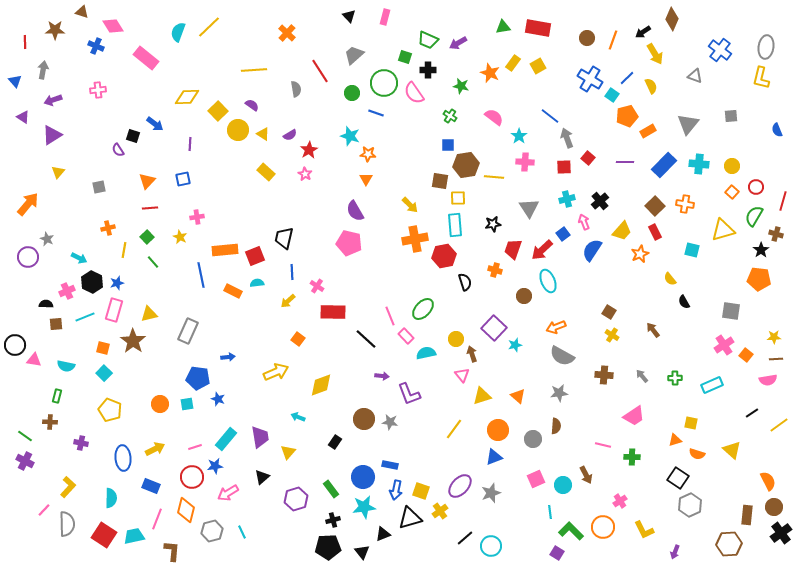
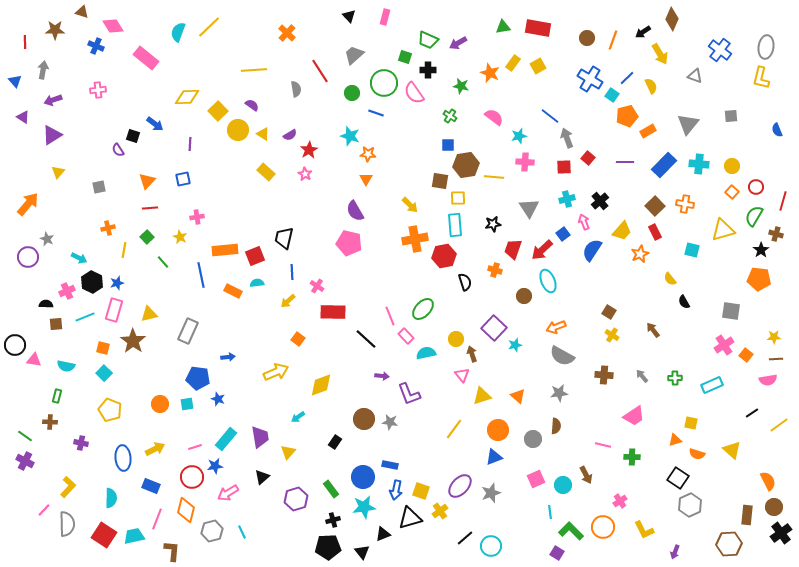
yellow arrow at (655, 54): moved 5 px right
cyan star at (519, 136): rotated 21 degrees clockwise
green line at (153, 262): moved 10 px right
cyan arrow at (298, 417): rotated 56 degrees counterclockwise
